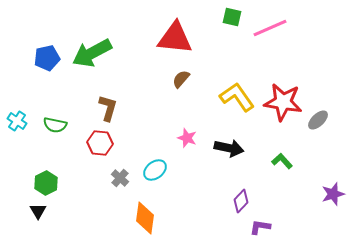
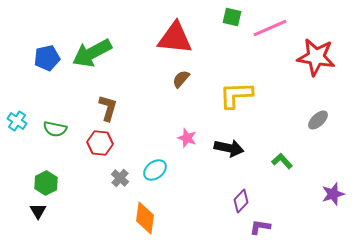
yellow L-shape: moved 1 px left, 2 px up; rotated 57 degrees counterclockwise
red star: moved 33 px right, 45 px up
green semicircle: moved 4 px down
